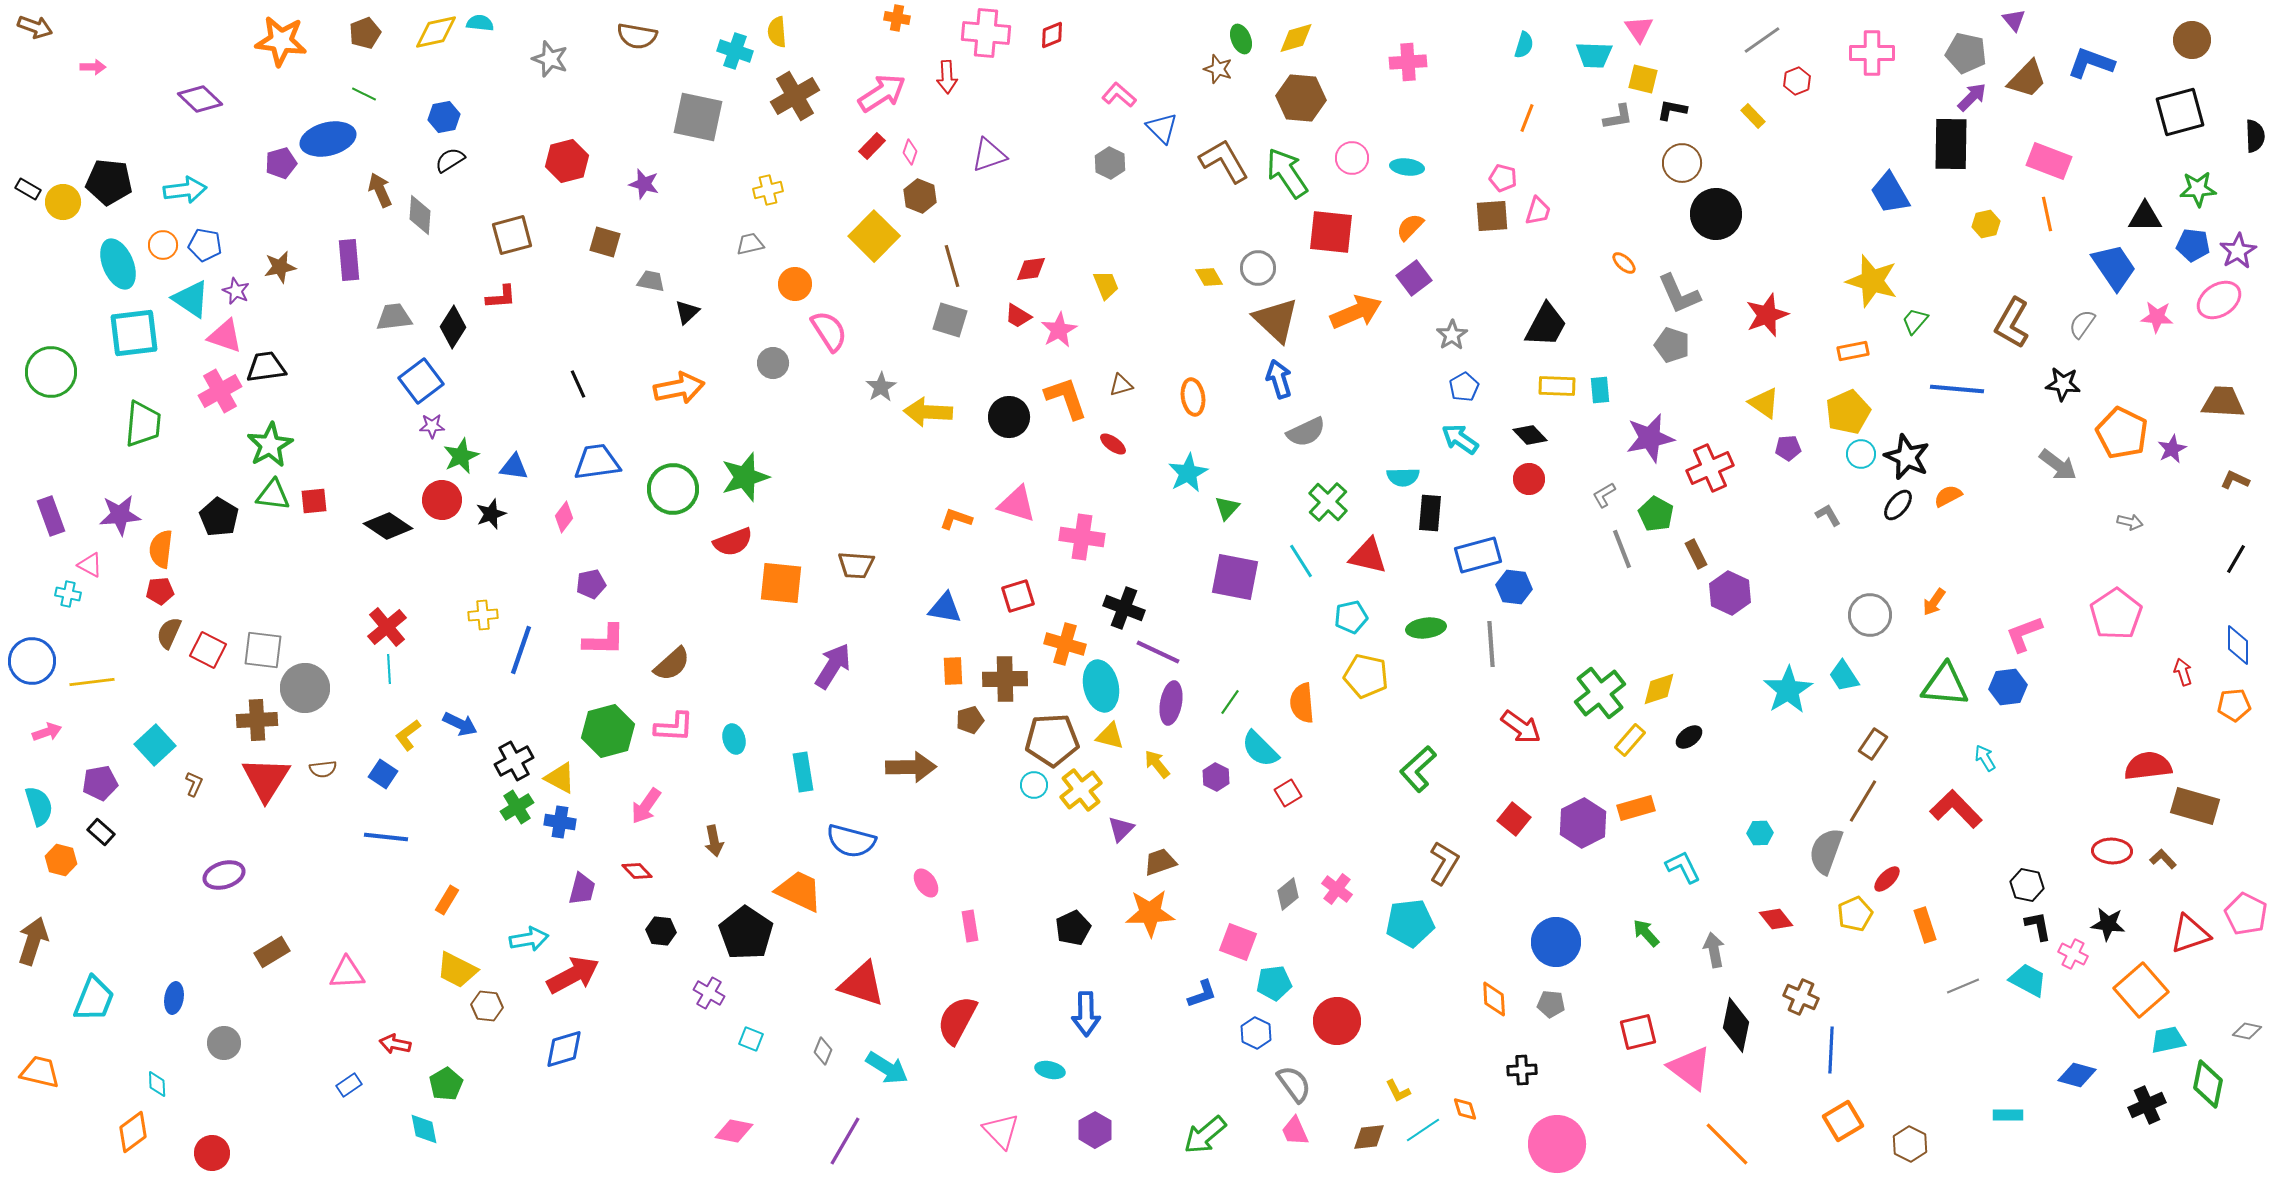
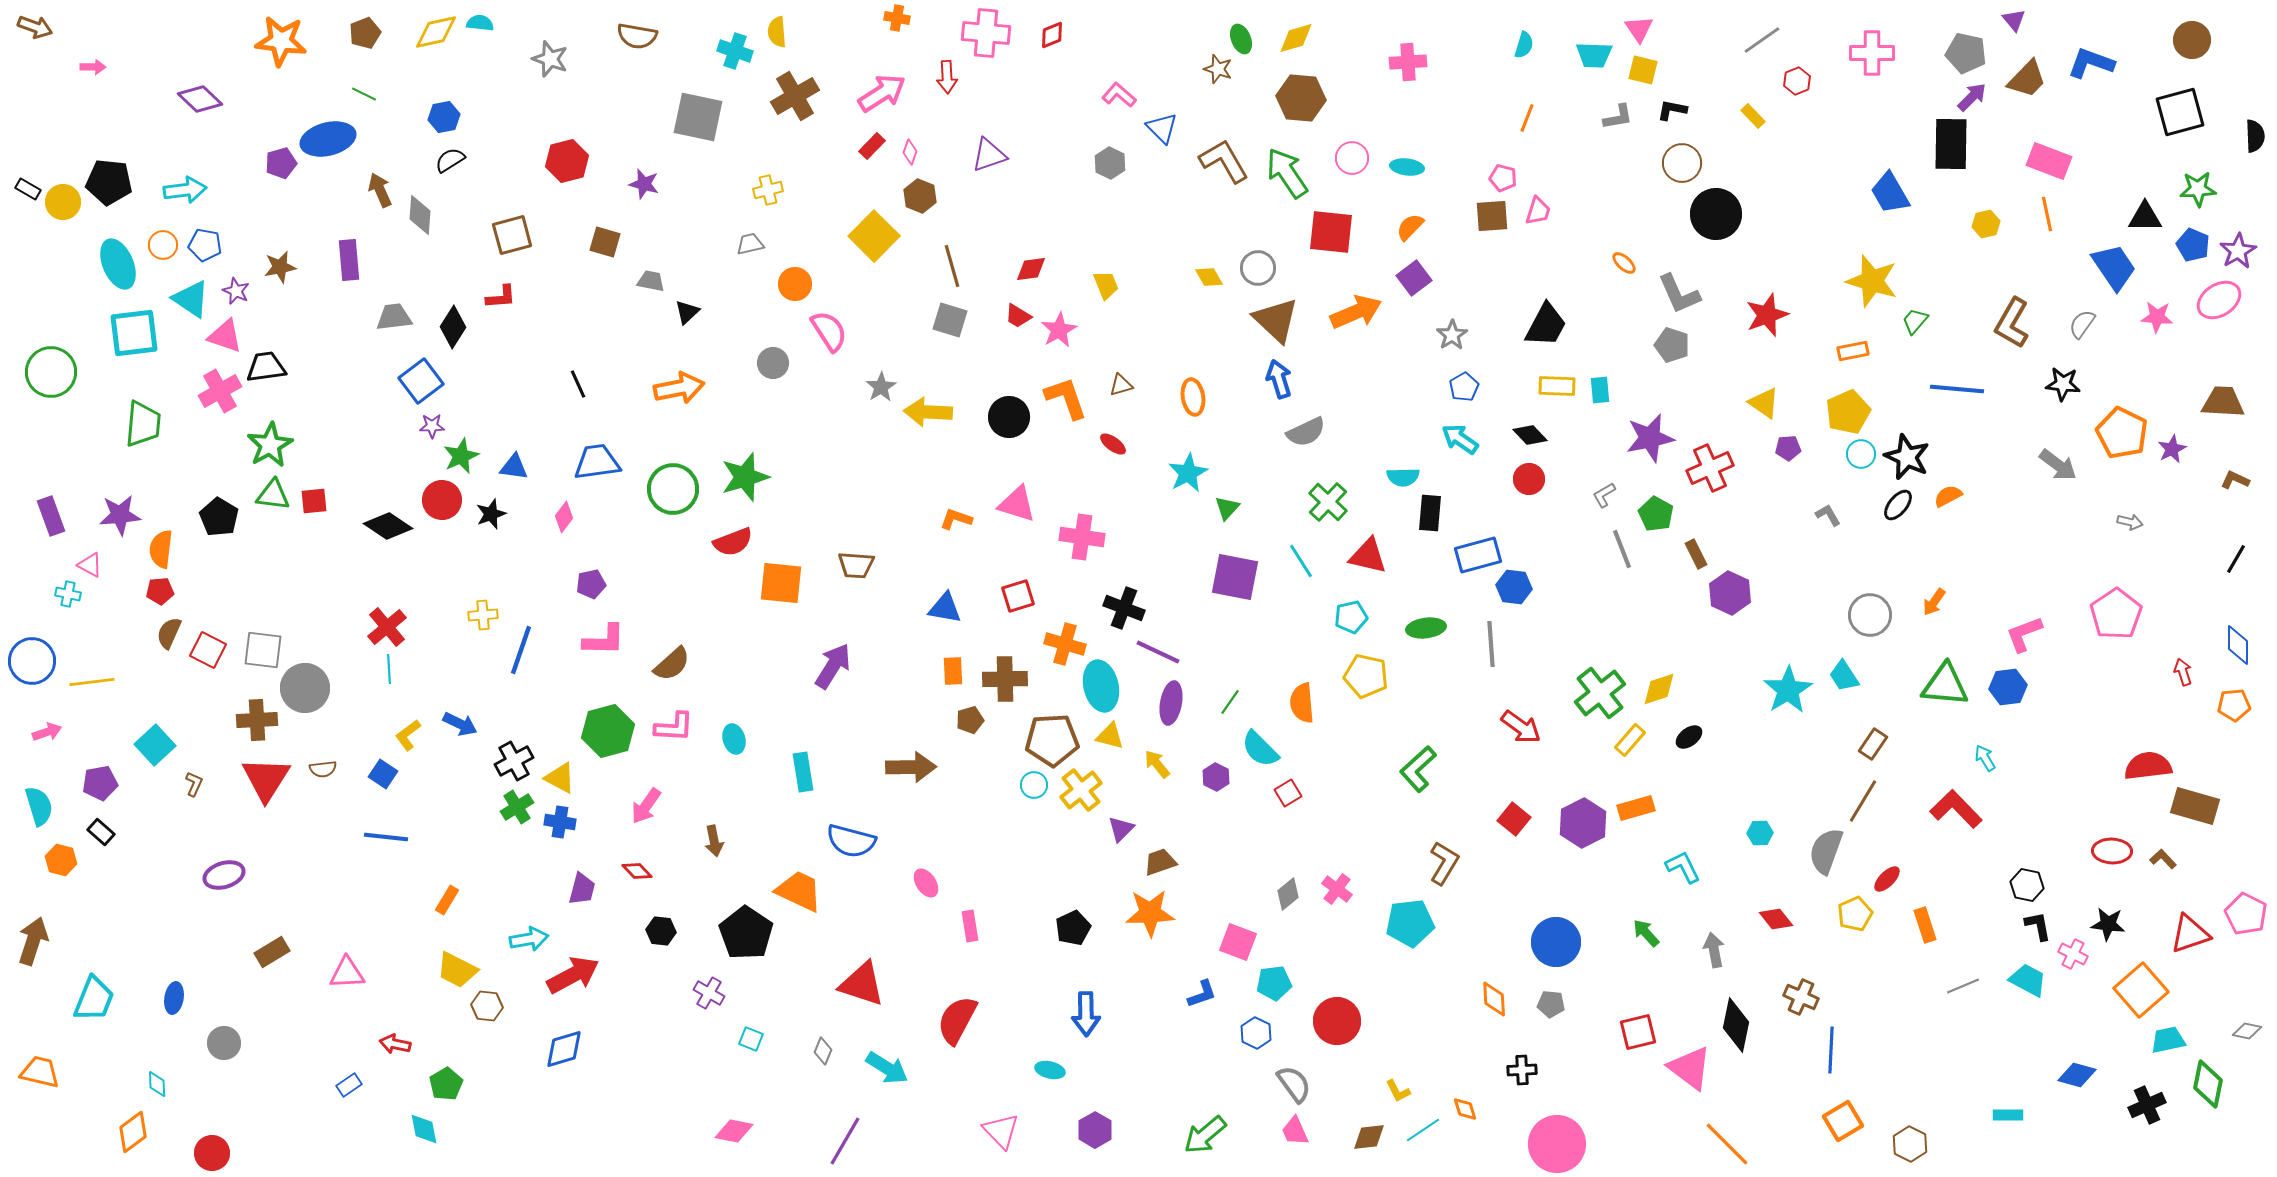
yellow square at (1643, 79): moved 9 px up
blue pentagon at (2193, 245): rotated 16 degrees clockwise
